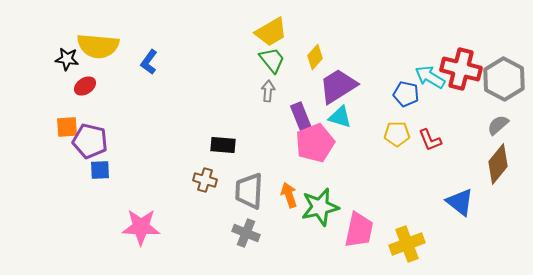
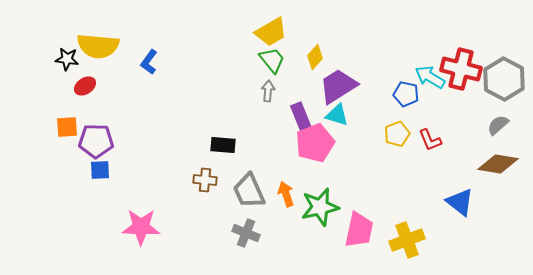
cyan triangle: moved 3 px left, 2 px up
yellow pentagon: rotated 20 degrees counterclockwise
purple pentagon: moved 6 px right; rotated 12 degrees counterclockwise
brown diamond: rotated 60 degrees clockwise
brown cross: rotated 10 degrees counterclockwise
gray trapezoid: rotated 27 degrees counterclockwise
orange arrow: moved 3 px left, 1 px up
yellow cross: moved 4 px up
